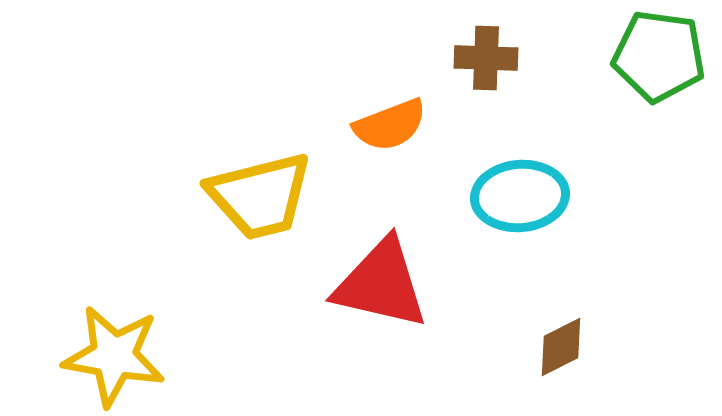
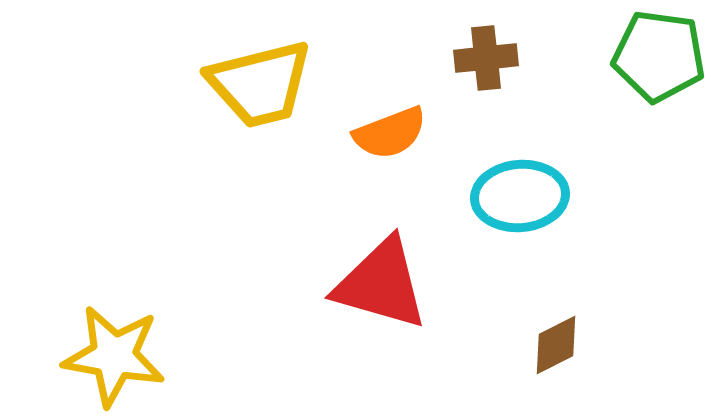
brown cross: rotated 8 degrees counterclockwise
orange semicircle: moved 8 px down
yellow trapezoid: moved 112 px up
red triangle: rotated 3 degrees clockwise
brown diamond: moved 5 px left, 2 px up
